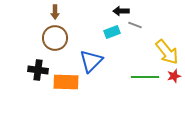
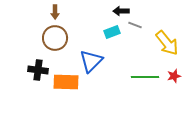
yellow arrow: moved 9 px up
